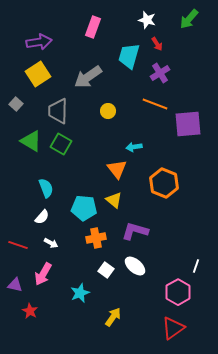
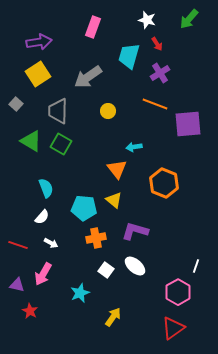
purple triangle: moved 2 px right
